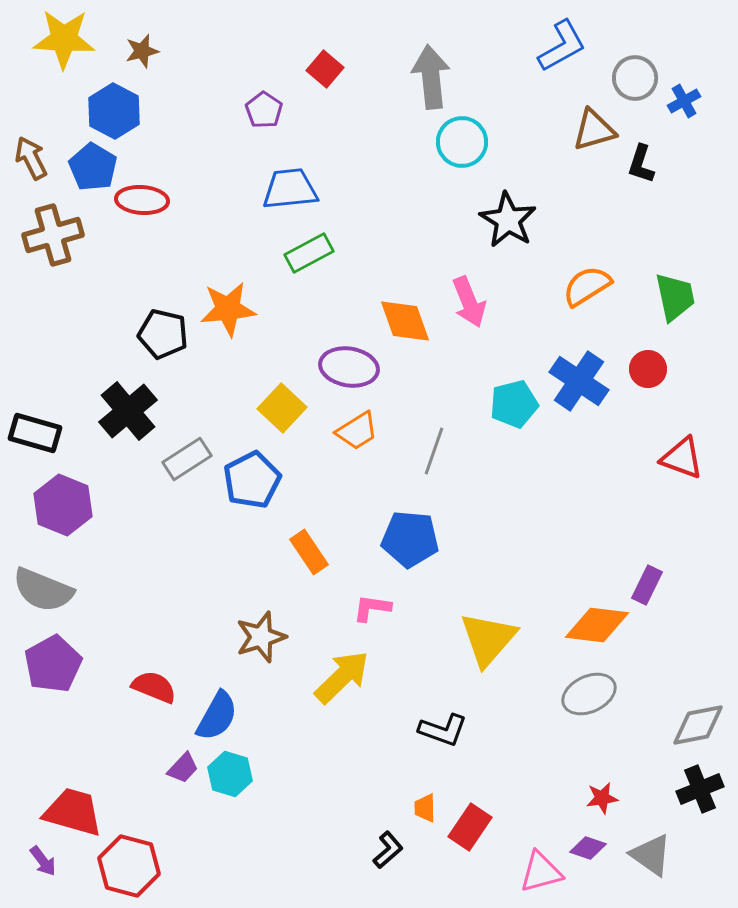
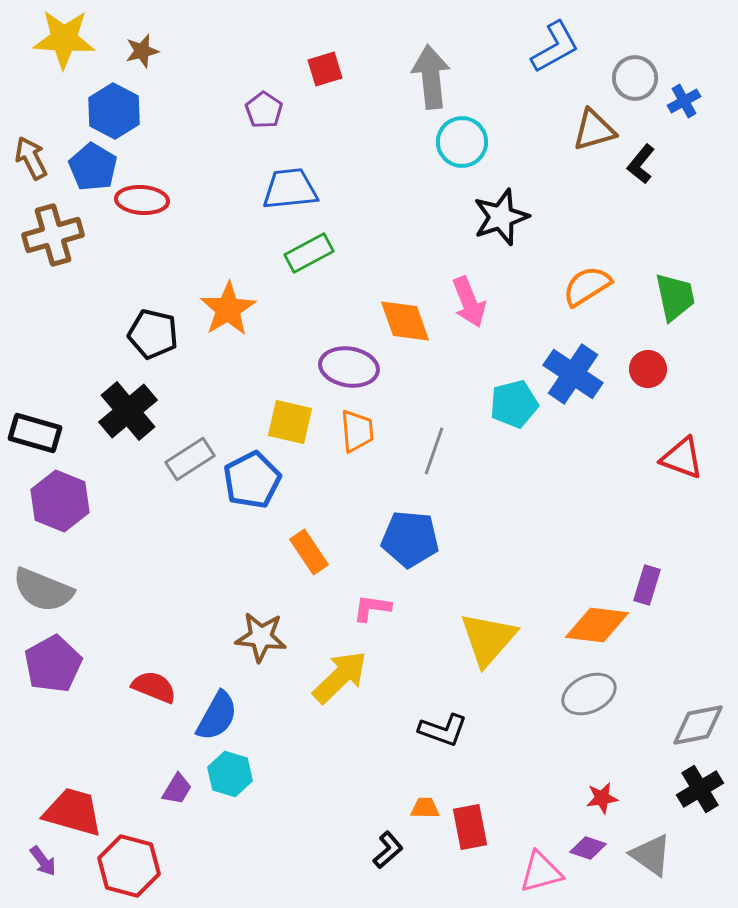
blue L-shape at (562, 46): moved 7 px left, 1 px down
red square at (325, 69): rotated 33 degrees clockwise
black L-shape at (641, 164): rotated 21 degrees clockwise
black star at (508, 220): moved 7 px left, 3 px up; rotated 22 degrees clockwise
orange star at (228, 309): rotated 26 degrees counterclockwise
black pentagon at (163, 334): moved 10 px left
blue cross at (579, 381): moved 6 px left, 7 px up
yellow square at (282, 408): moved 8 px right, 14 px down; rotated 30 degrees counterclockwise
orange trapezoid at (357, 431): rotated 63 degrees counterclockwise
gray rectangle at (187, 459): moved 3 px right
purple hexagon at (63, 505): moved 3 px left, 4 px up
purple rectangle at (647, 585): rotated 9 degrees counterclockwise
brown star at (261, 637): rotated 24 degrees clockwise
yellow arrow at (342, 677): moved 2 px left
purple trapezoid at (183, 768): moved 6 px left, 21 px down; rotated 12 degrees counterclockwise
black cross at (700, 789): rotated 9 degrees counterclockwise
orange trapezoid at (425, 808): rotated 92 degrees clockwise
red rectangle at (470, 827): rotated 45 degrees counterclockwise
